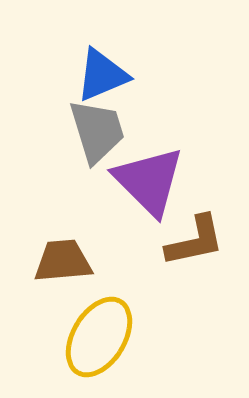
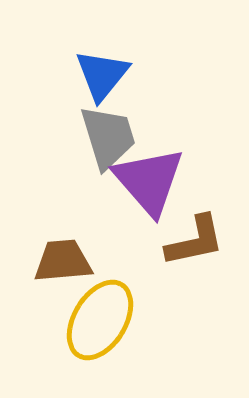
blue triangle: rotated 28 degrees counterclockwise
gray trapezoid: moved 11 px right, 6 px down
purple triangle: rotated 4 degrees clockwise
yellow ellipse: moved 1 px right, 17 px up
